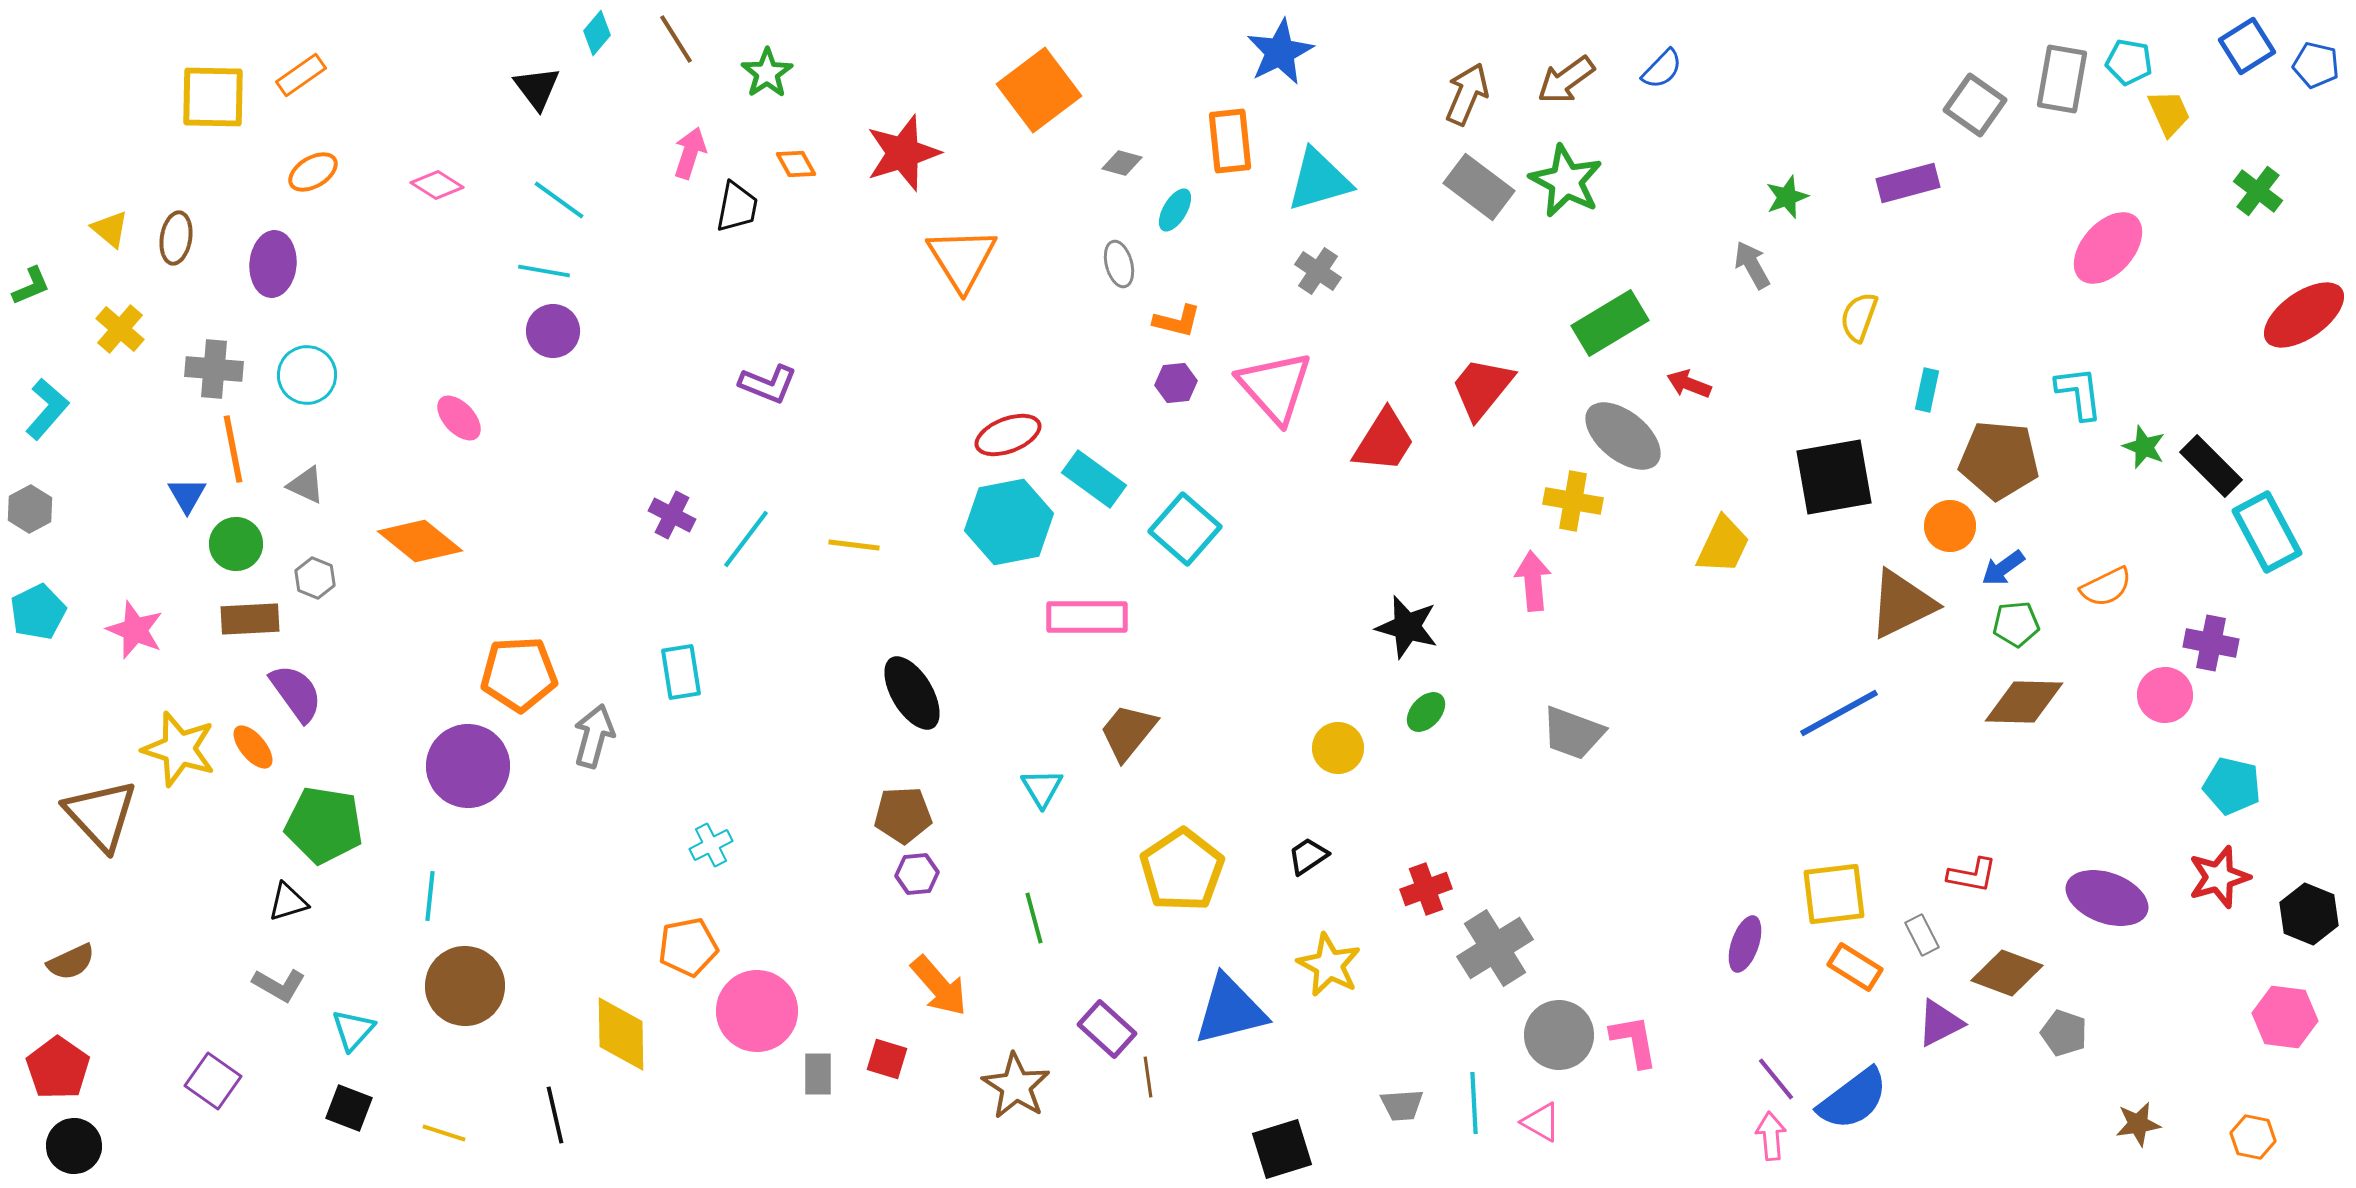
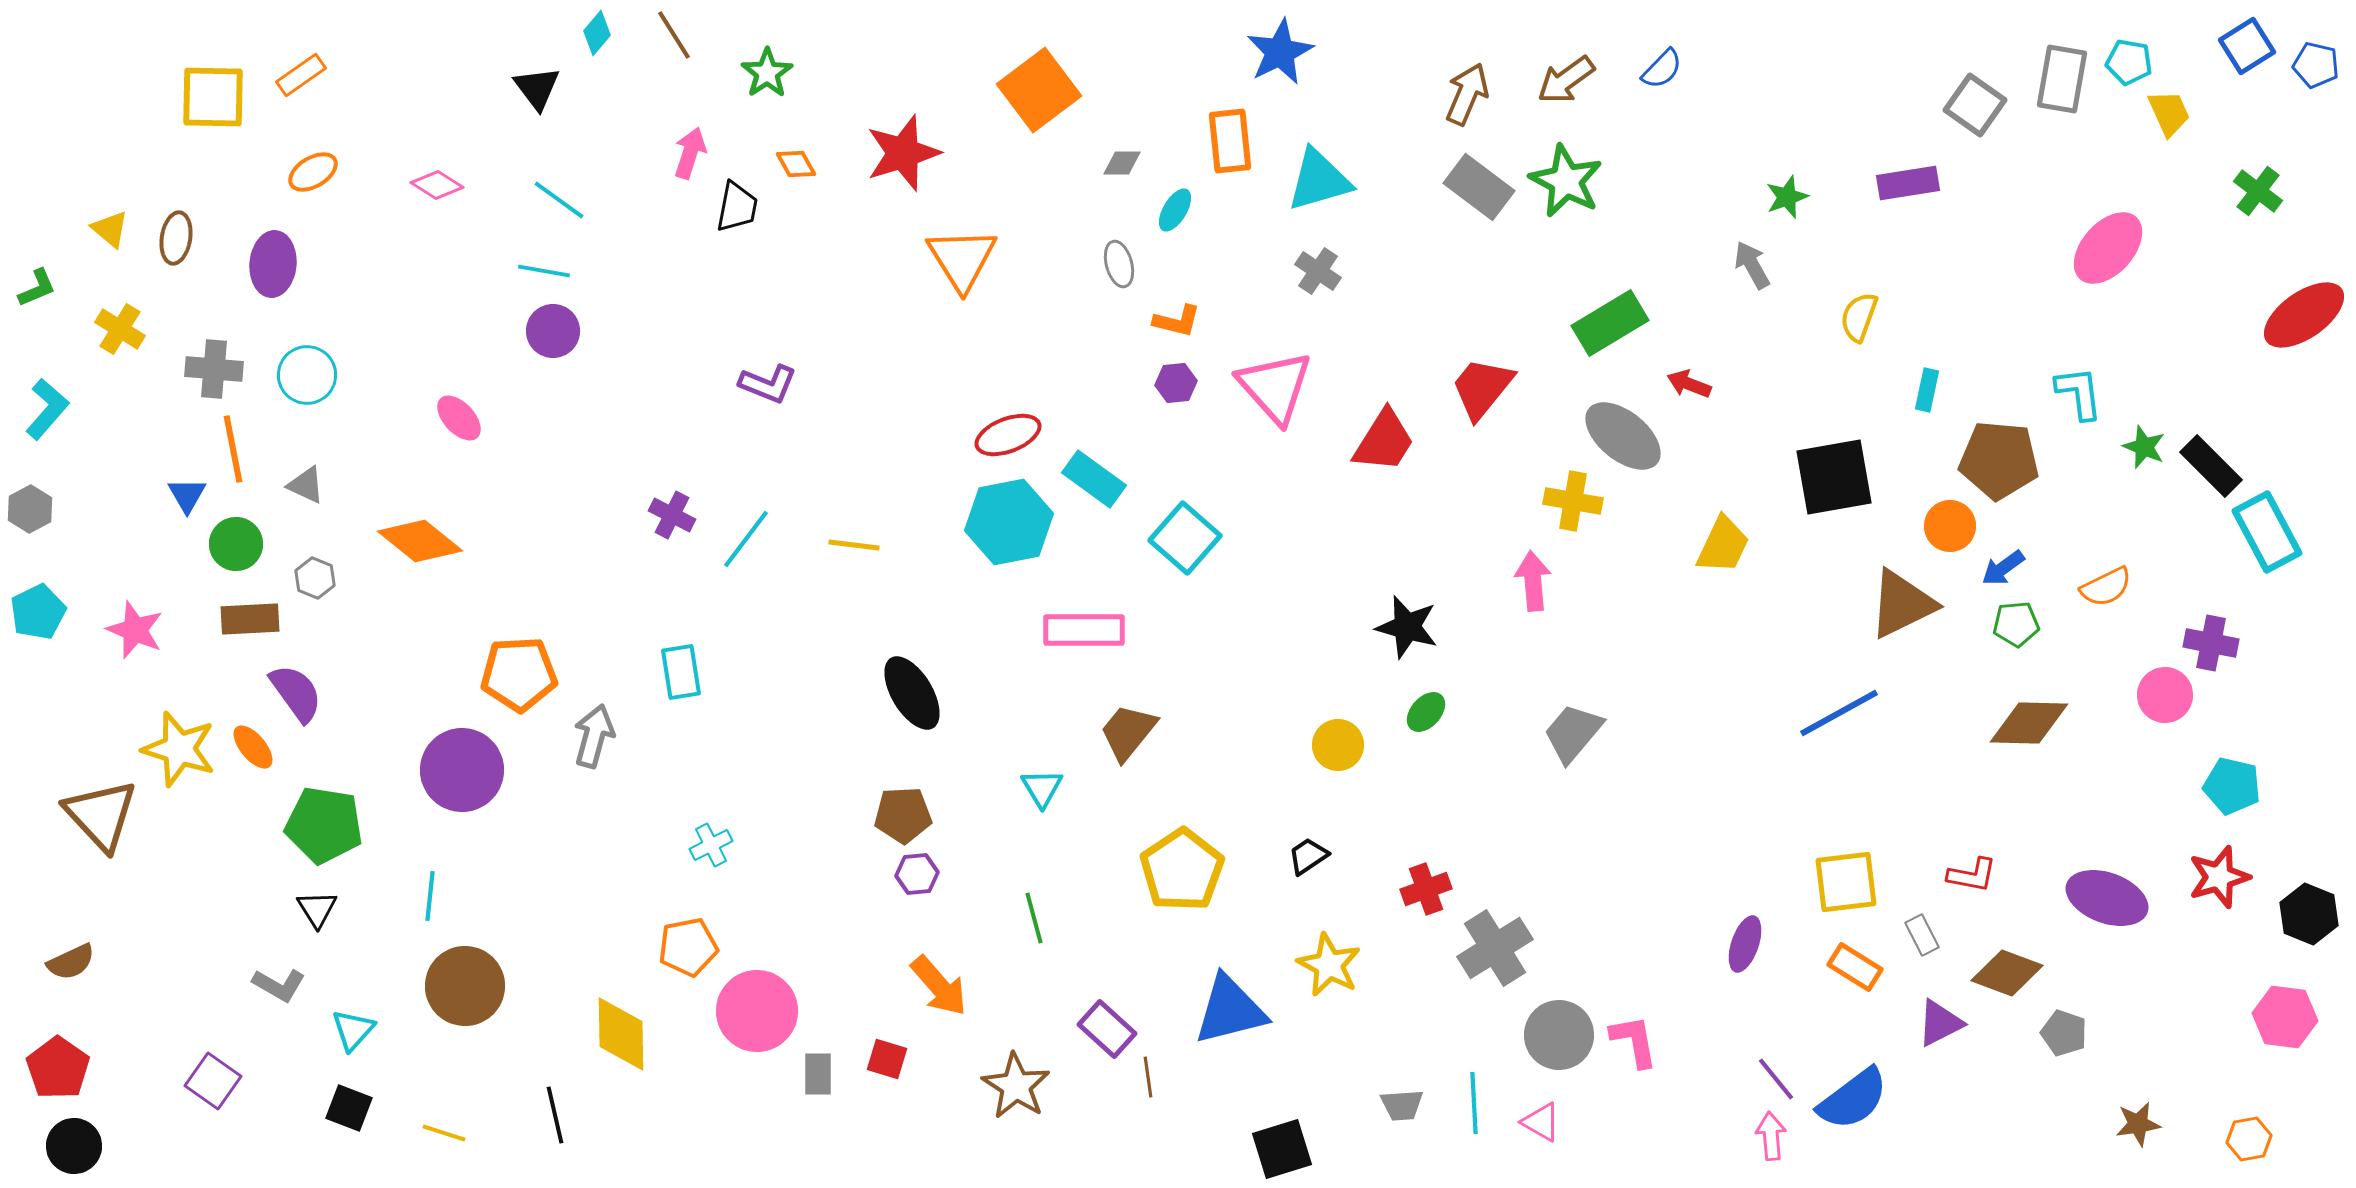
brown line at (676, 39): moved 2 px left, 4 px up
gray diamond at (1122, 163): rotated 15 degrees counterclockwise
purple rectangle at (1908, 183): rotated 6 degrees clockwise
green L-shape at (31, 286): moved 6 px right, 2 px down
yellow cross at (120, 329): rotated 9 degrees counterclockwise
cyan square at (1185, 529): moved 9 px down
pink rectangle at (1087, 617): moved 3 px left, 13 px down
brown diamond at (2024, 702): moved 5 px right, 21 px down
gray trapezoid at (1573, 733): rotated 110 degrees clockwise
yellow circle at (1338, 748): moved 3 px up
purple circle at (468, 766): moved 6 px left, 4 px down
yellow square at (1834, 894): moved 12 px right, 12 px up
black triangle at (288, 902): moved 29 px right, 7 px down; rotated 45 degrees counterclockwise
orange hexagon at (2253, 1137): moved 4 px left, 2 px down; rotated 21 degrees counterclockwise
